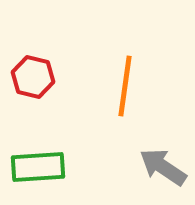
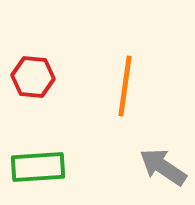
red hexagon: rotated 9 degrees counterclockwise
